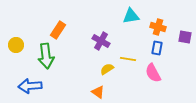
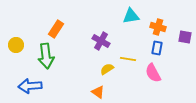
orange rectangle: moved 2 px left, 1 px up
